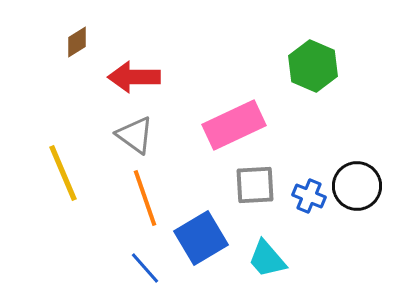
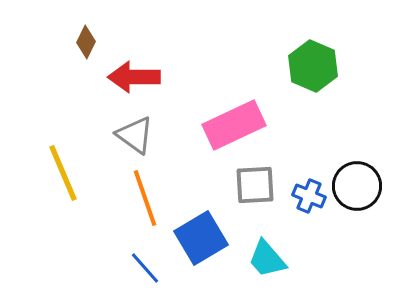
brown diamond: moved 9 px right; rotated 32 degrees counterclockwise
